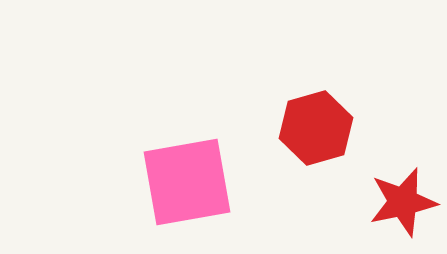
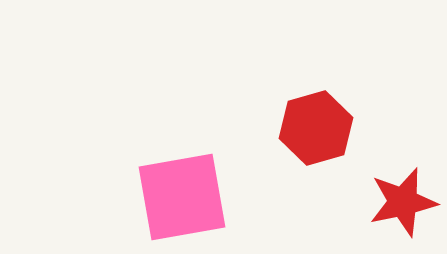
pink square: moved 5 px left, 15 px down
